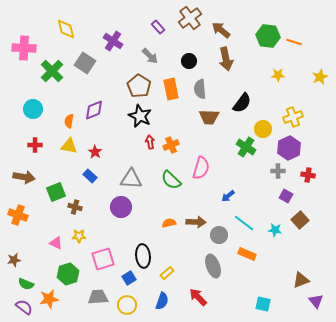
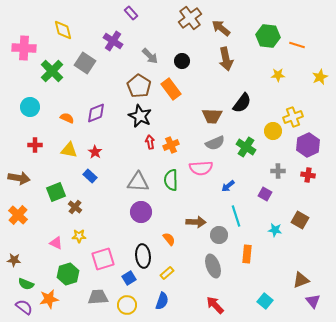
purple rectangle at (158, 27): moved 27 px left, 14 px up
yellow diamond at (66, 29): moved 3 px left, 1 px down
brown arrow at (221, 30): moved 2 px up
orange line at (294, 42): moved 3 px right, 3 px down
black circle at (189, 61): moved 7 px left
orange rectangle at (171, 89): rotated 25 degrees counterclockwise
gray semicircle at (200, 89): moved 15 px right, 54 px down; rotated 108 degrees counterclockwise
cyan circle at (33, 109): moved 3 px left, 2 px up
purple diamond at (94, 110): moved 2 px right, 3 px down
brown trapezoid at (209, 117): moved 3 px right, 1 px up
orange semicircle at (69, 121): moved 2 px left, 3 px up; rotated 104 degrees clockwise
yellow circle at (263, 129): moved 10 px right, 2 px down
yellow triangle at (69, 146): moved 4 px down
purple hexagon at (289, 148): moved 19 px right, 3 px up
pink semicircle at (201, 168): rotated 70 degrees clockwise
brown arrow at (24, 177): moved 5 px left, 1 px down
gray triangle at (131, 179): moved 7 px right, 3 px down
green semicircle at (171, 180): rotated 45 degrees clockwise
blue arrow at (228, 196): moved 10 px up
purple square at (286, 196): moved 21 px left, 2 px up
brown cross at (75, 207): rotated 24 degrees clockwise
purple circle at (121, 207): moved 20 px right, 5 px down
orange cross at (18, 215): rotated 24 degrees clockwise
brown square at (300, 220): rotated 18 degrees counterclockwise
orange semicircle at (169, 223): moved 16 px down; rotated 64 degrees clockwise
cyan line at (244, 223): moved 8 px left, 7 px up; rotated 35 degrees clockwise
orange rectangle at (247, 254): rotated 72 degrees clockwise
brown star at (14, 260): rotated 16 degrees clockwise
red arrow at (198, 297): moved 17 px right, 8 px down
purple triangle at (316, 301): moved 3 px left
cyan square at (263, 304): moved 2 px right, 3 px up; rotated 28 degrees clockwise
